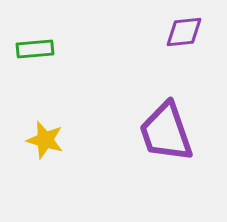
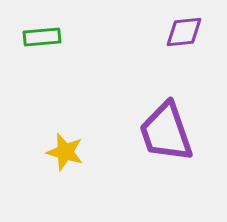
green rectangle: moved 7 px right, 12 px up
yellow star: moved 20 px right, 12 px down
